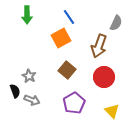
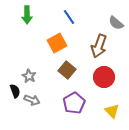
gray semicircle: rotated 105 degrees clockwise
orange square: moved 4 px left, 5 px down
